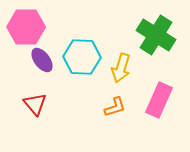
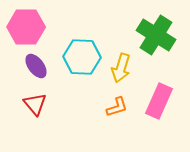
purple ellipse: moved 6 px left, 6 px down
pink rectangle: moved 1 px down
orange L-shape: moved 2 px right
